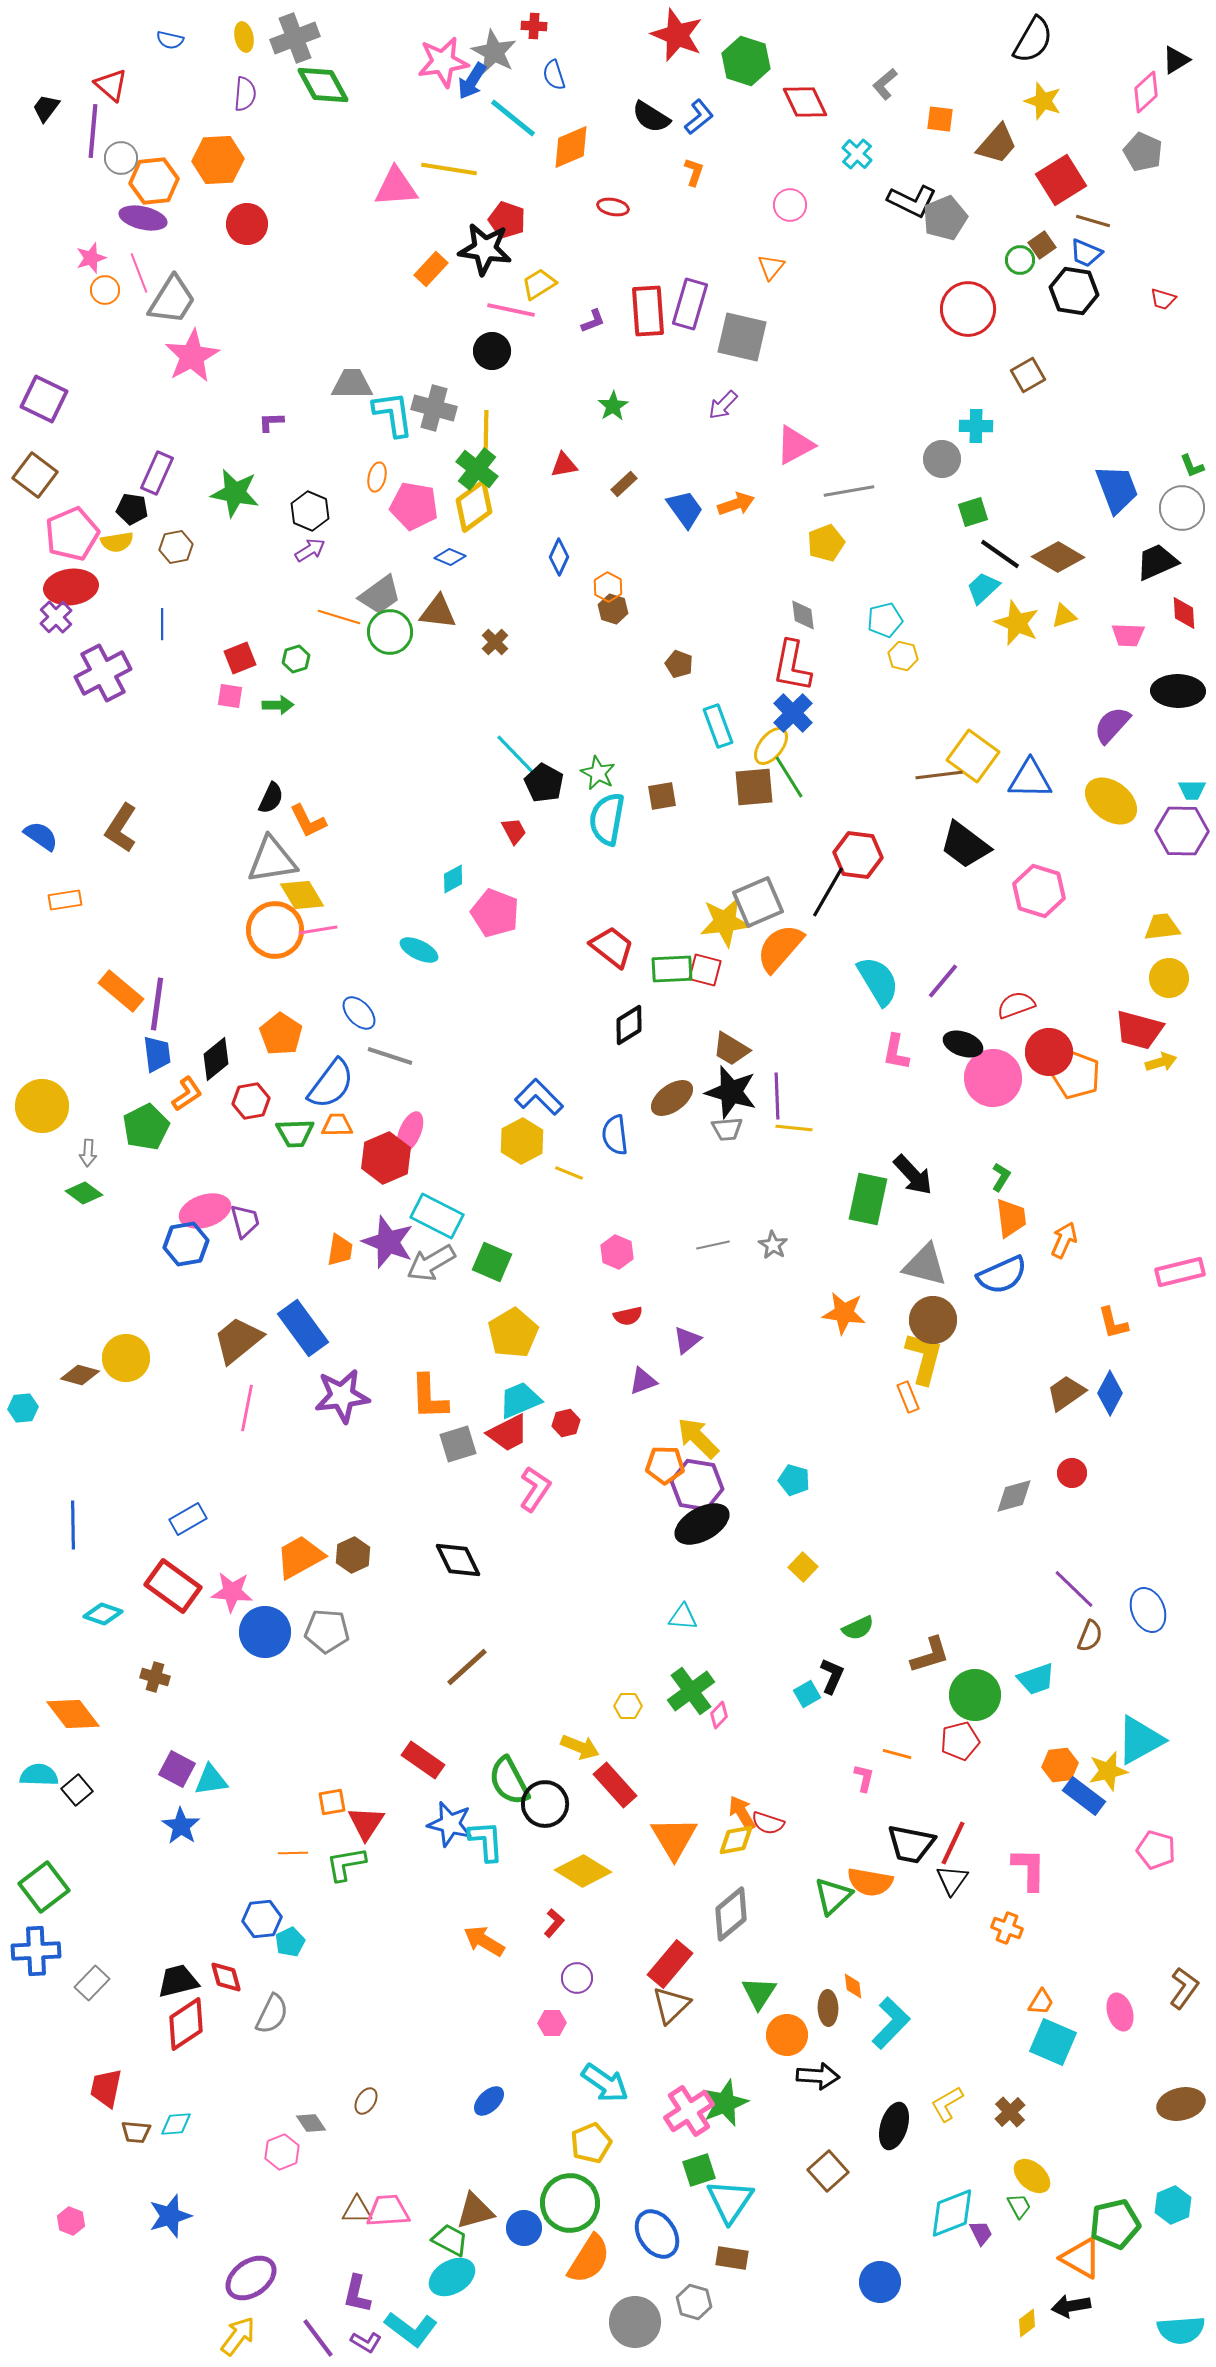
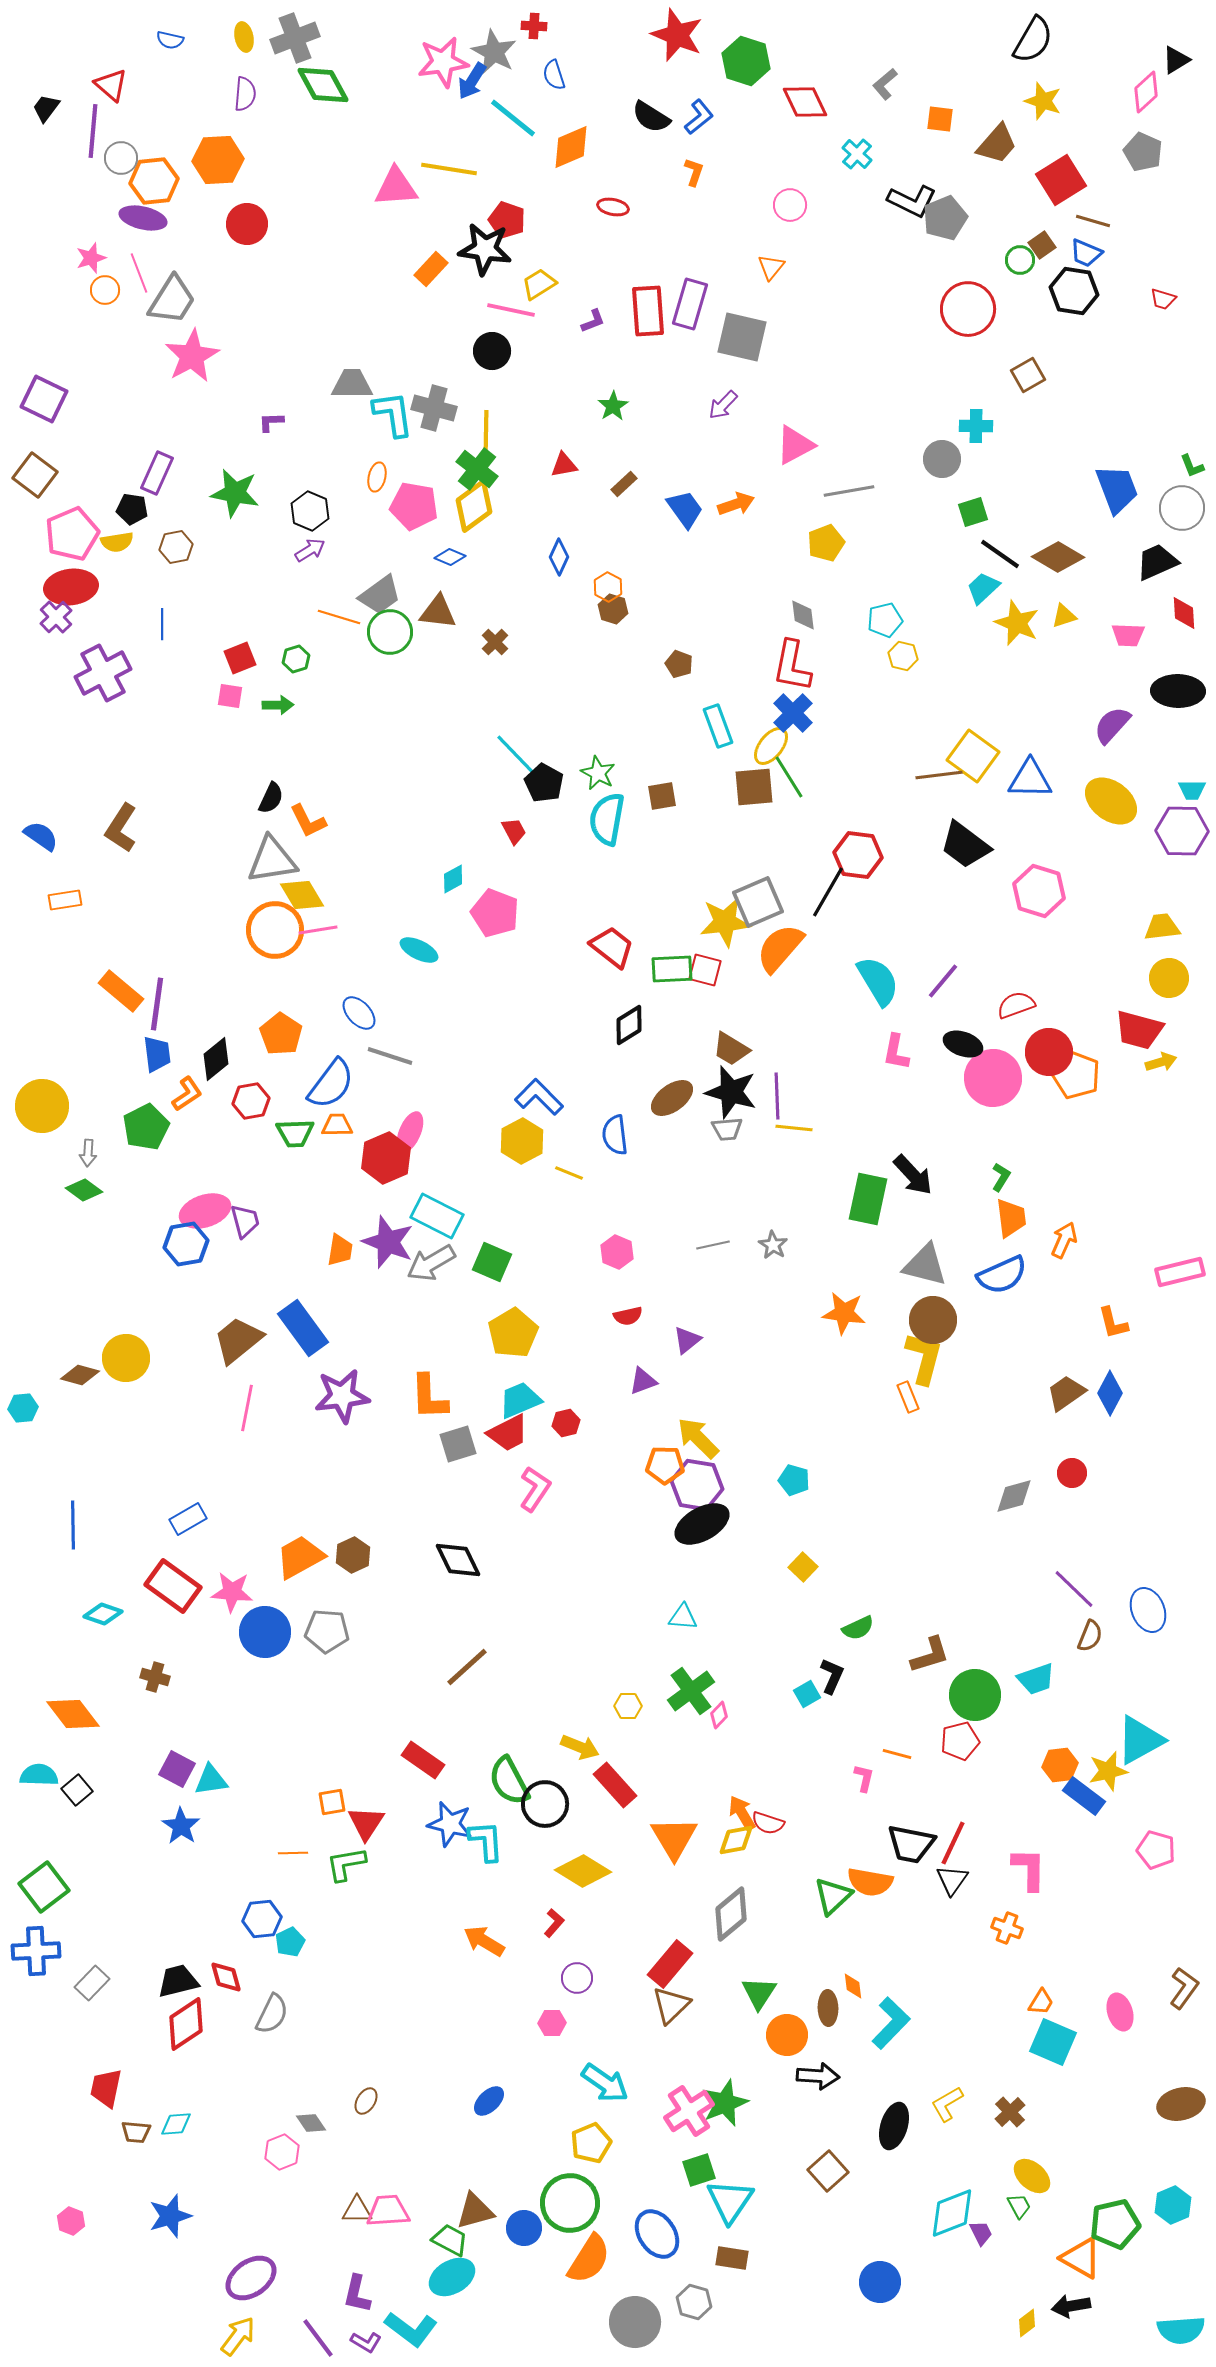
green diamond at (84, 1193): moved 3 px up
